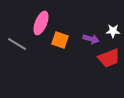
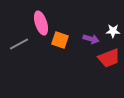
pink ellipse: rotated 40 degrees counterclockwise
gray line: moved 2 px right; rotated 60 degrees counterclockwise
